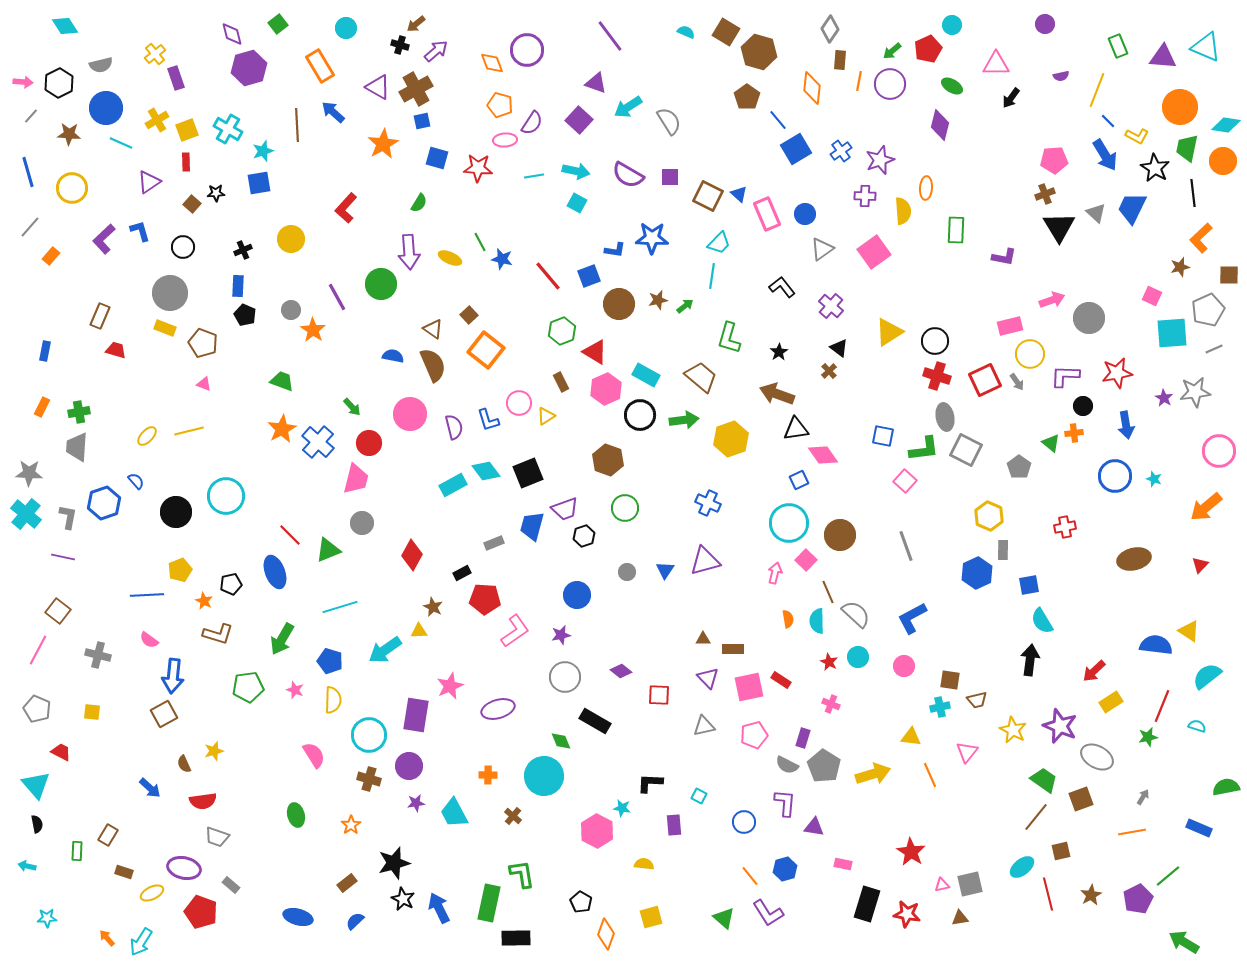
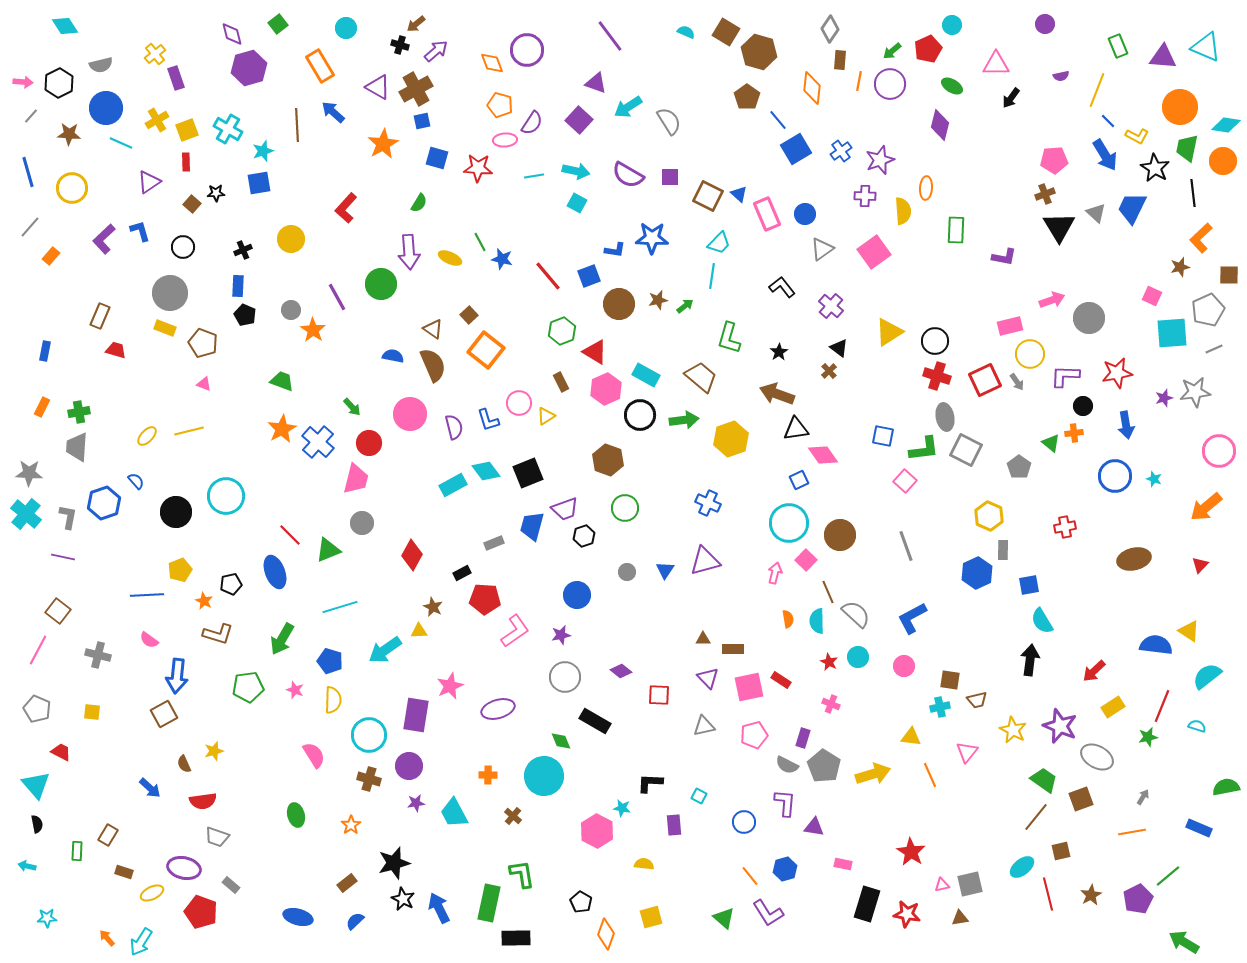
purple star at (1164, 398): rotated 24 degrees clockwise
blue arrow at (173, 676): moved 4 px right
yellow rectangle at (1111, 702): moved 2 px right, 5 px down
